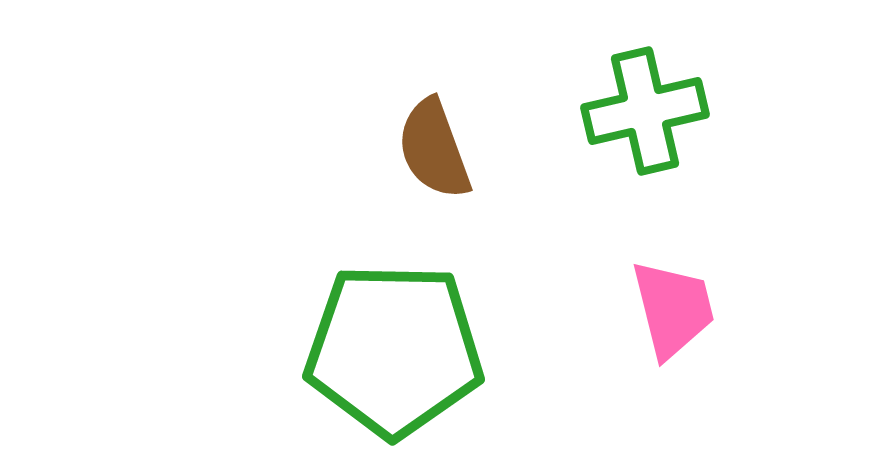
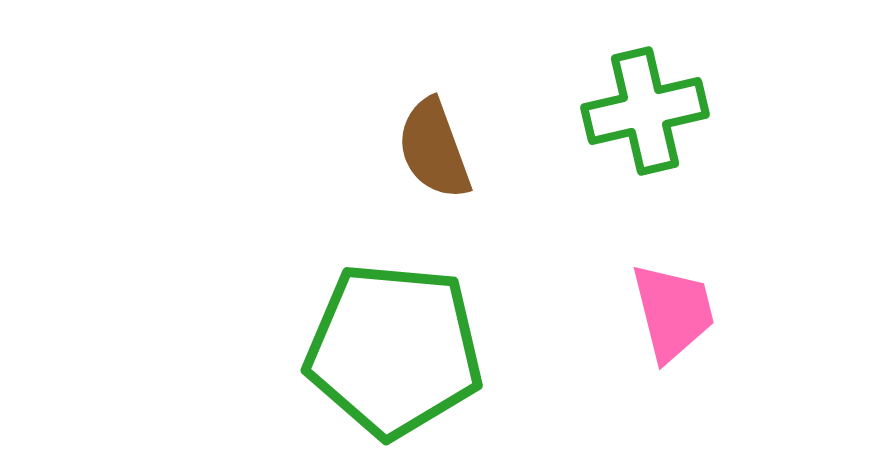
pink trapezoid: moved 3 px down
green pentagon: rotated 4 degrees clockwise
